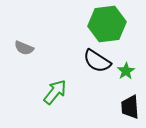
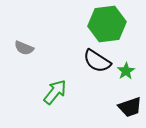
black trapezoid: rotated 105 degrees counterclockwise
